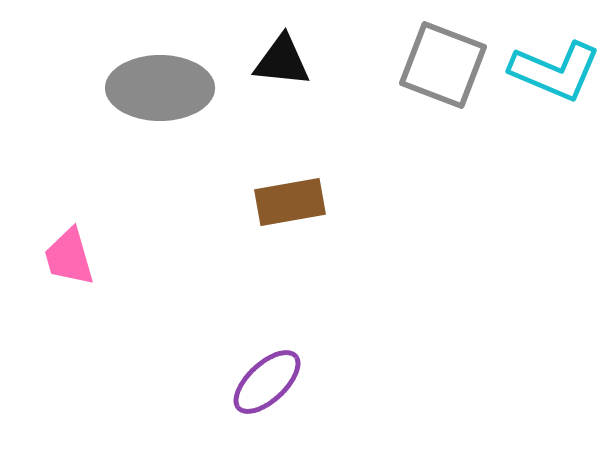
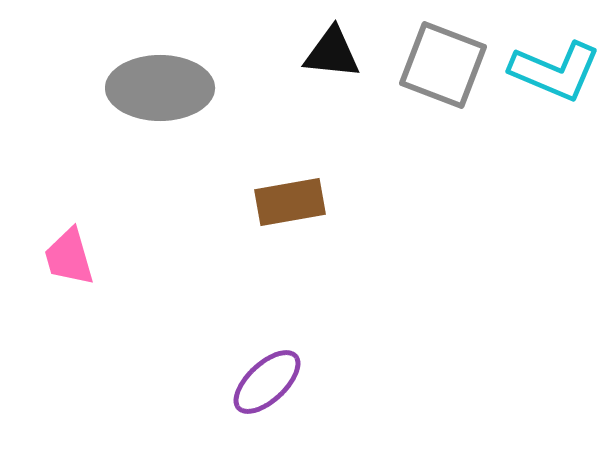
black triangle: moved 50 px right, 8 px up
